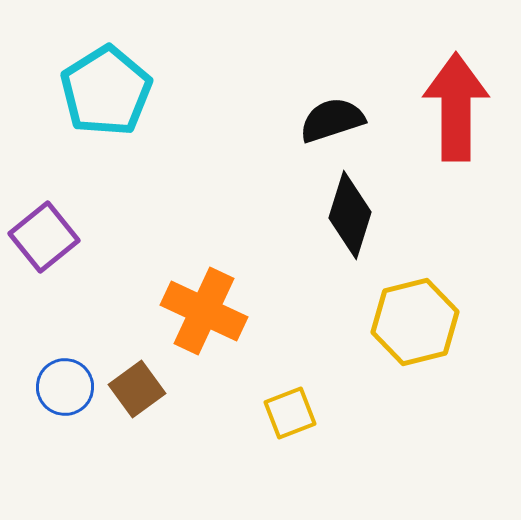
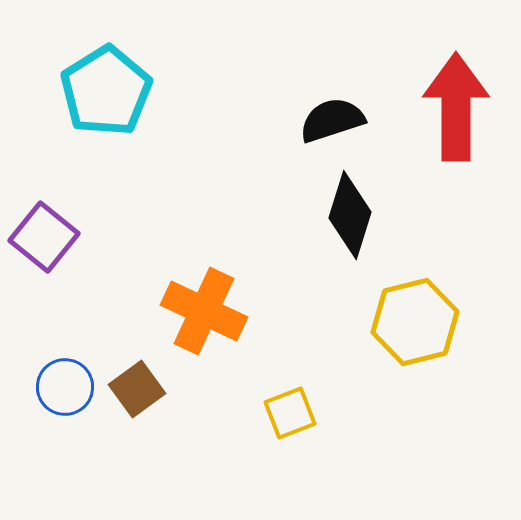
purple square: rotated 12 degrees counterclockwise
